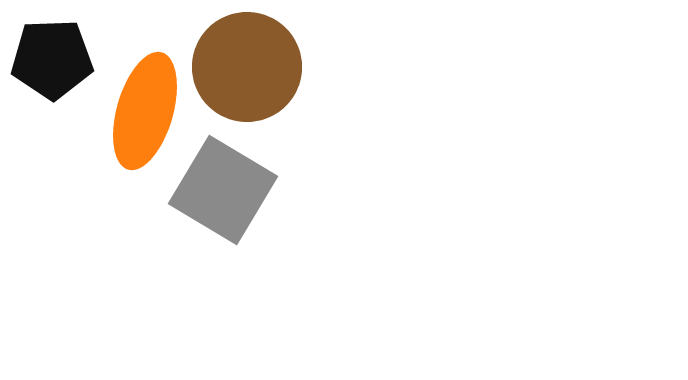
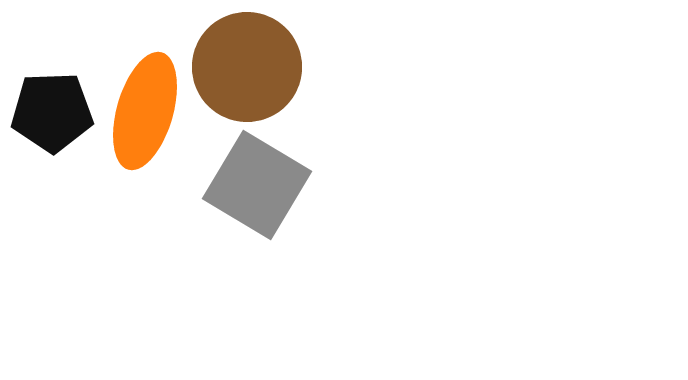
black pentagon: moved 53 px down
gray square: moved 34 px right, 5 px up
